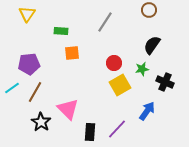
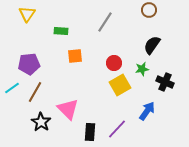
orange square: moved 3 px right, 3 px down
